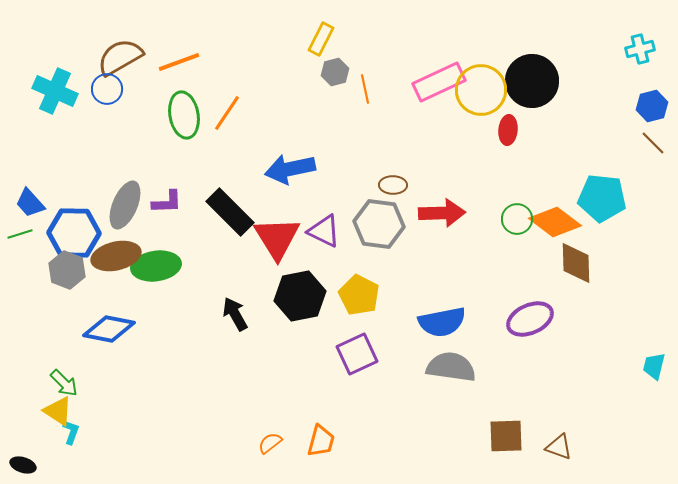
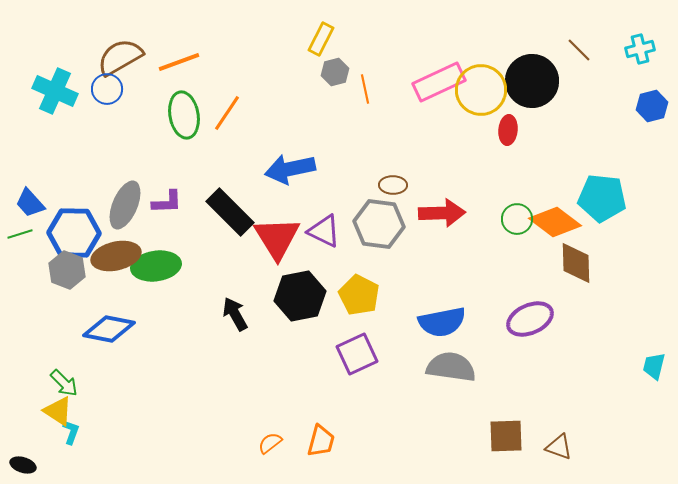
brown line at (653, 143): moved 74 px left, 93 px up
